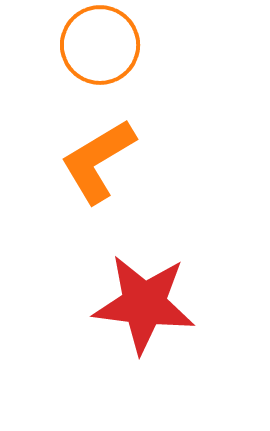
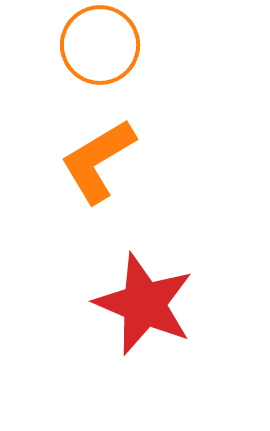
red star: rotated 16 degrees clockwise
